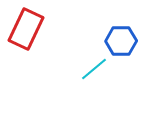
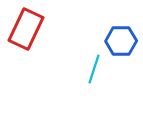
cyan line: rotated 32 degrees counterclockwise
